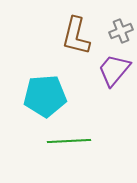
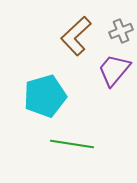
brown L-shape: rotated 33 degrees clockwise
cyan pentagon: rotated 12 degrees counterclockwise
green line: moved 3 px right, 3 px down; rotated 12 degrees clockwise
